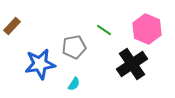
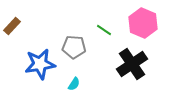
pink hexagon: moved 4 px left, 6 px up
gray pentagon: rotated 15 degrees clockwise
